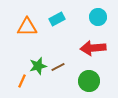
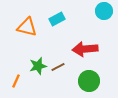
cyan circle: moved 6 px right, 6 px up
orange triangle: rotated 15 degrees clockwise
red arrow: moved 8 px left, 1 px down
orange line: moved 6 px left
